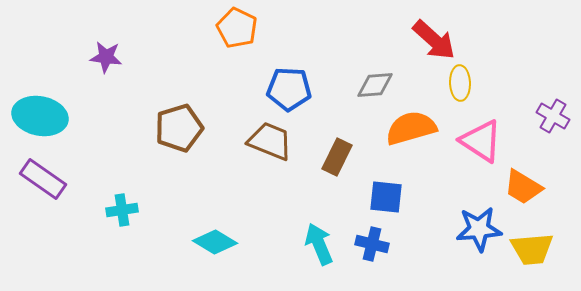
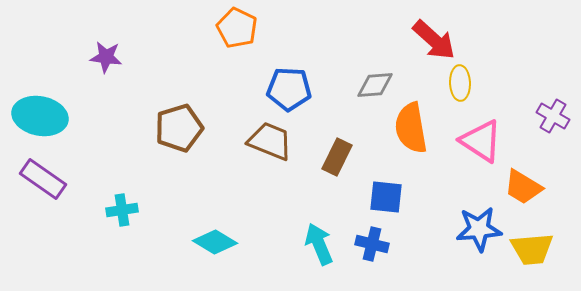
orange semicircle: rotated 84 degrees counterclockwise
